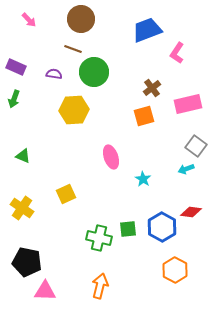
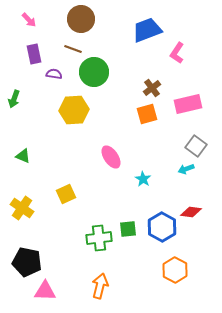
purple rectangle: moved 18 px right, 13 px up; rotated 54 degrees clockwise
orange square: moved 3 px right, 2 px up
pink ellipse: rotated 15 degrees counterclockwise
green cross: rotated 20 degrees counterclockwise
